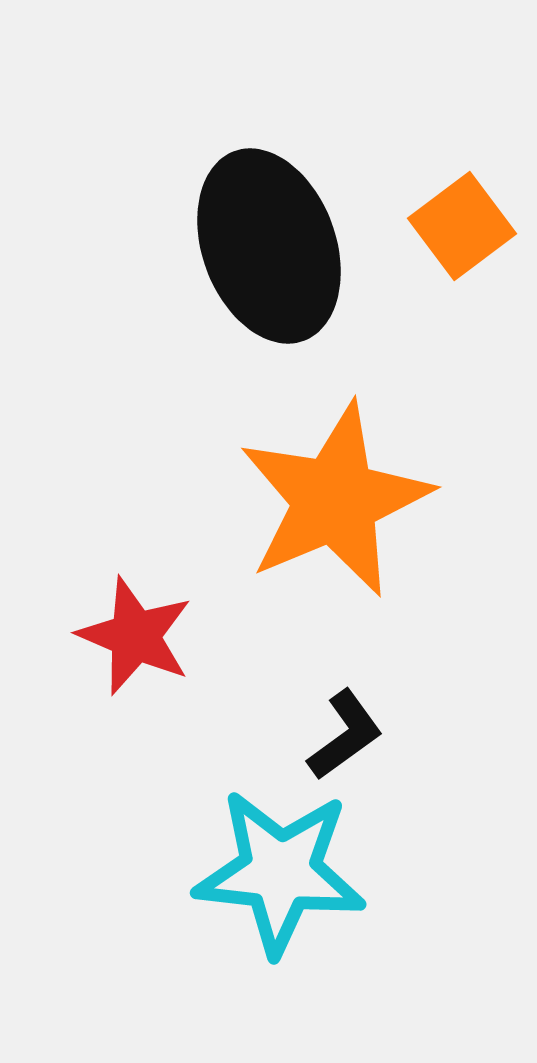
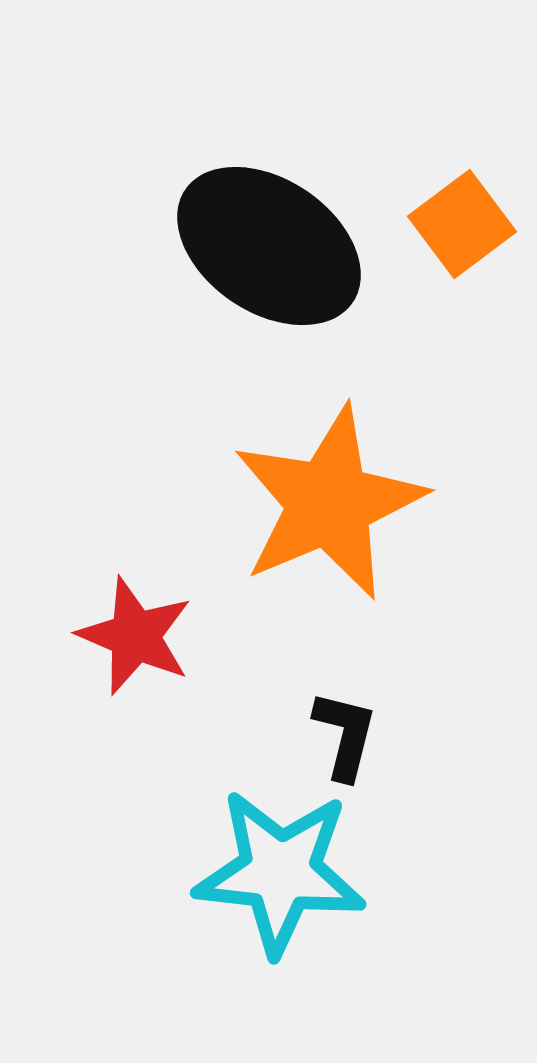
orange square: moved 2 px up
black ellipse: rotated 36 degrees counterclockwise
orange star: moved 6 px left, 3 px down
black L-shape: rotated 40 degrees counterclockwise
